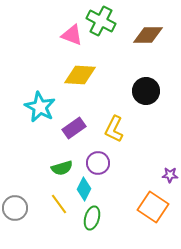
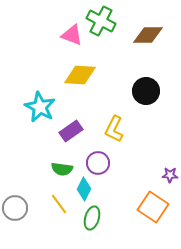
purple rectangle: moved 3 px left, 3 px down
green semicircle: moved 1 px down; rotated 25 degrees clockwise
